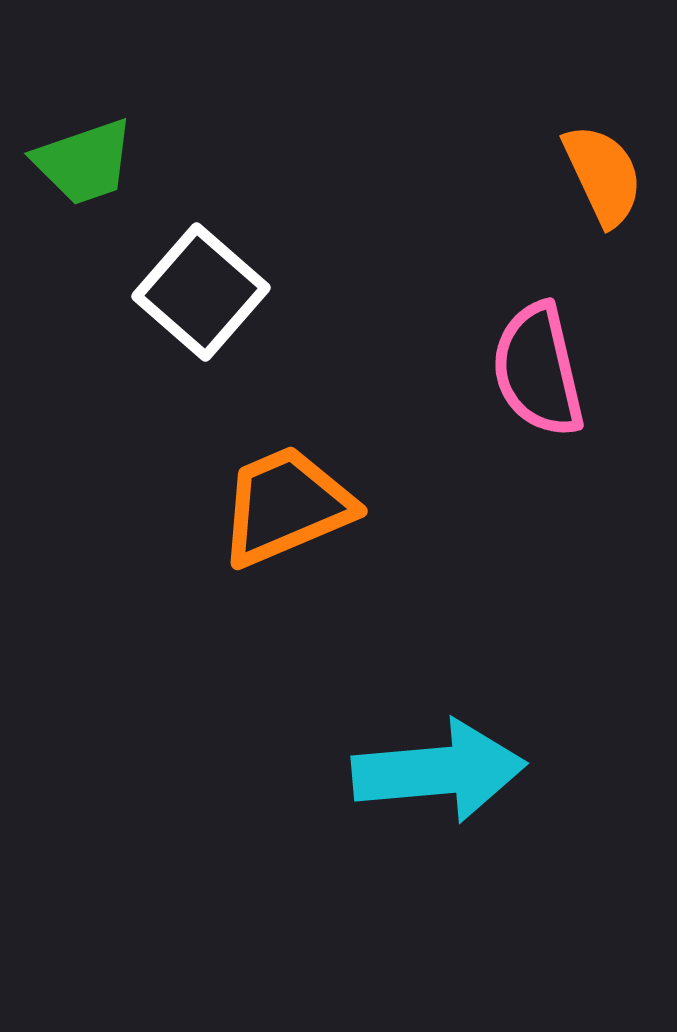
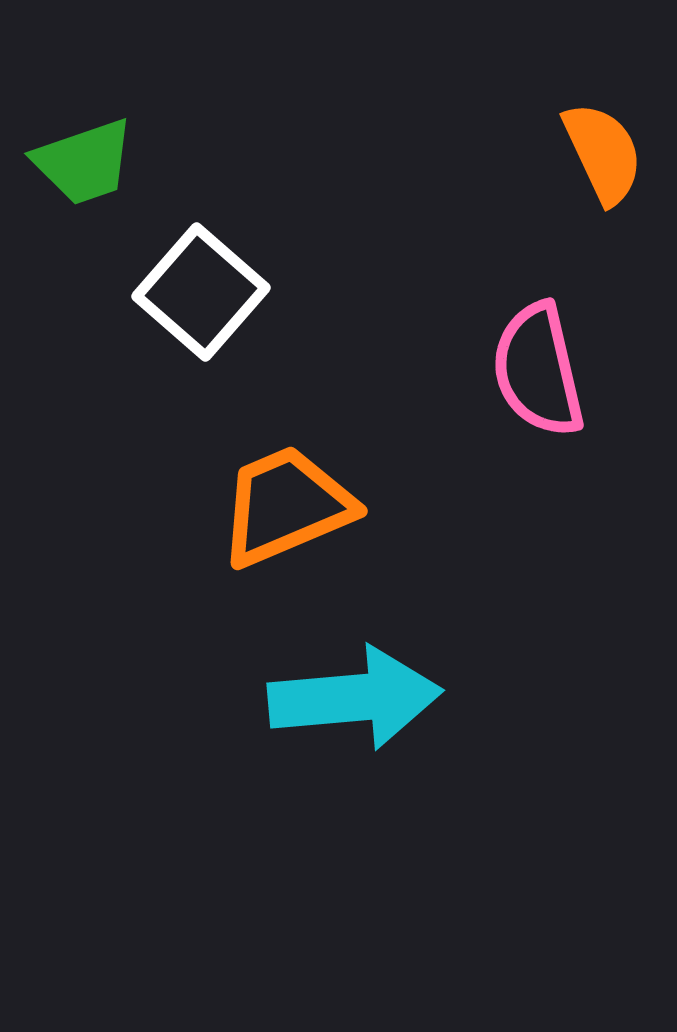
orange semicircle: moved 22 px up
cyan arrow: moved 84 px left, 73 px up
